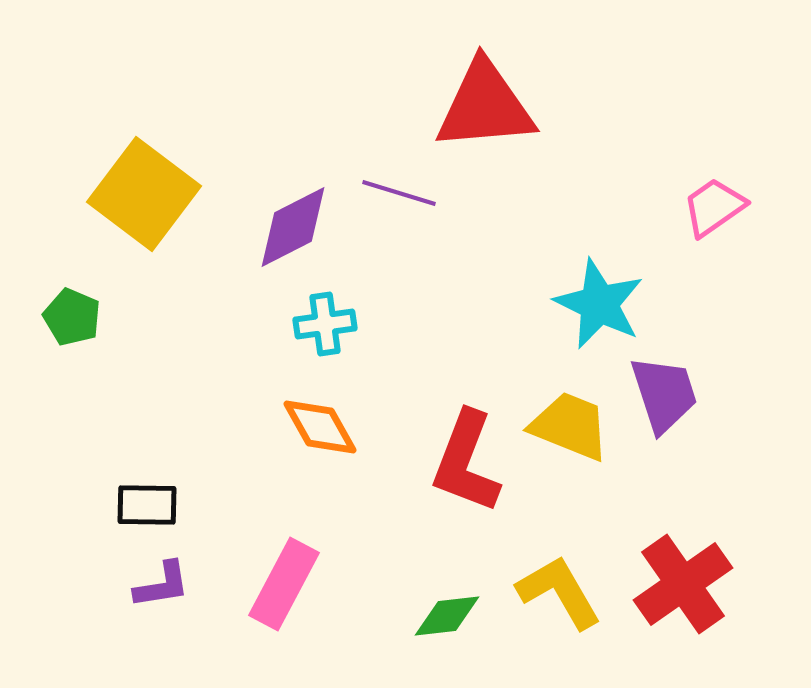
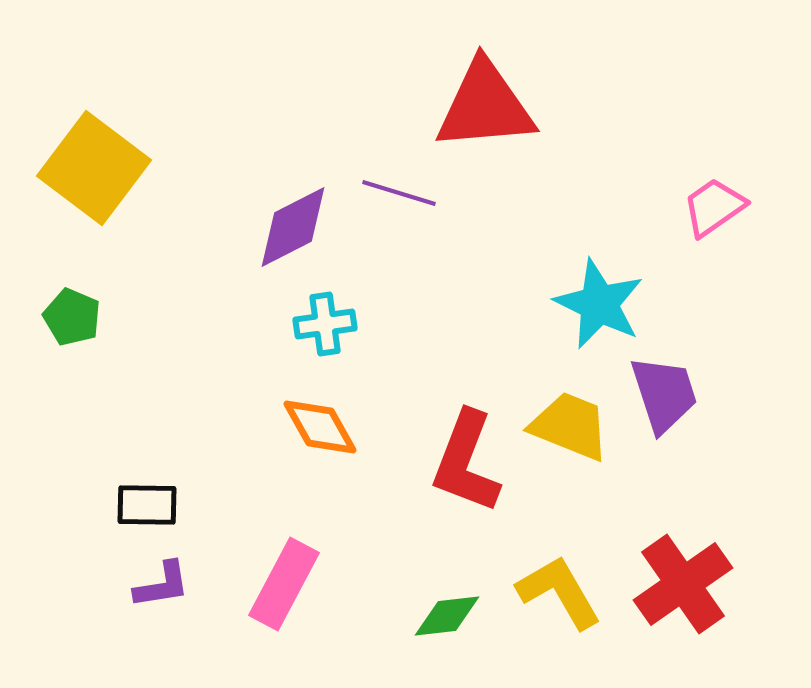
yellow square: moved 50 px left, 26 px up
